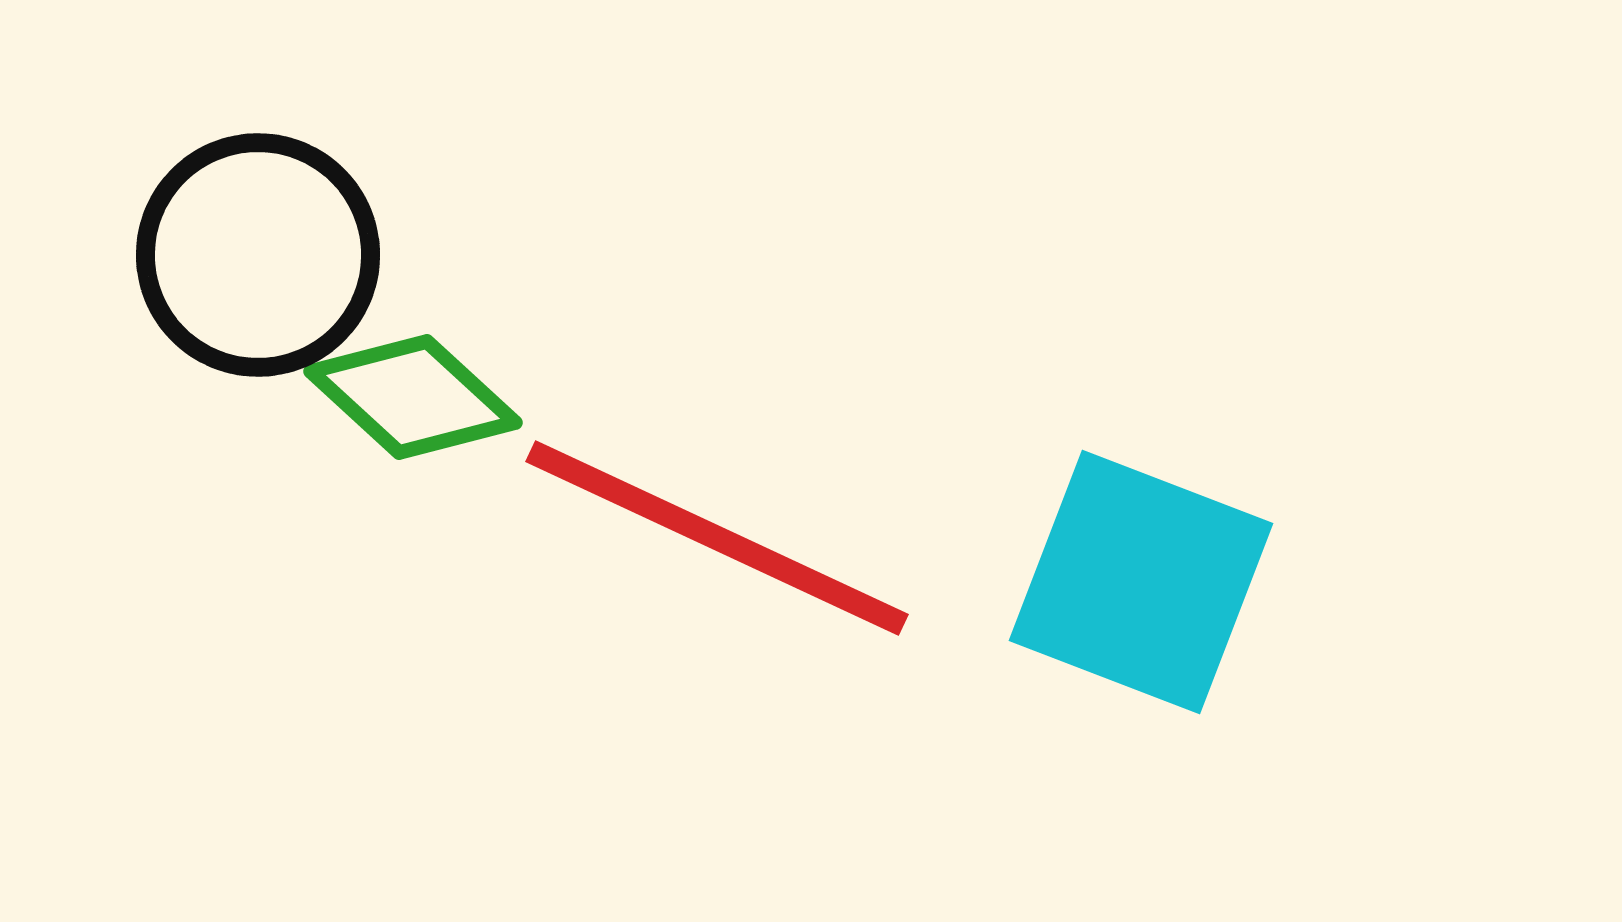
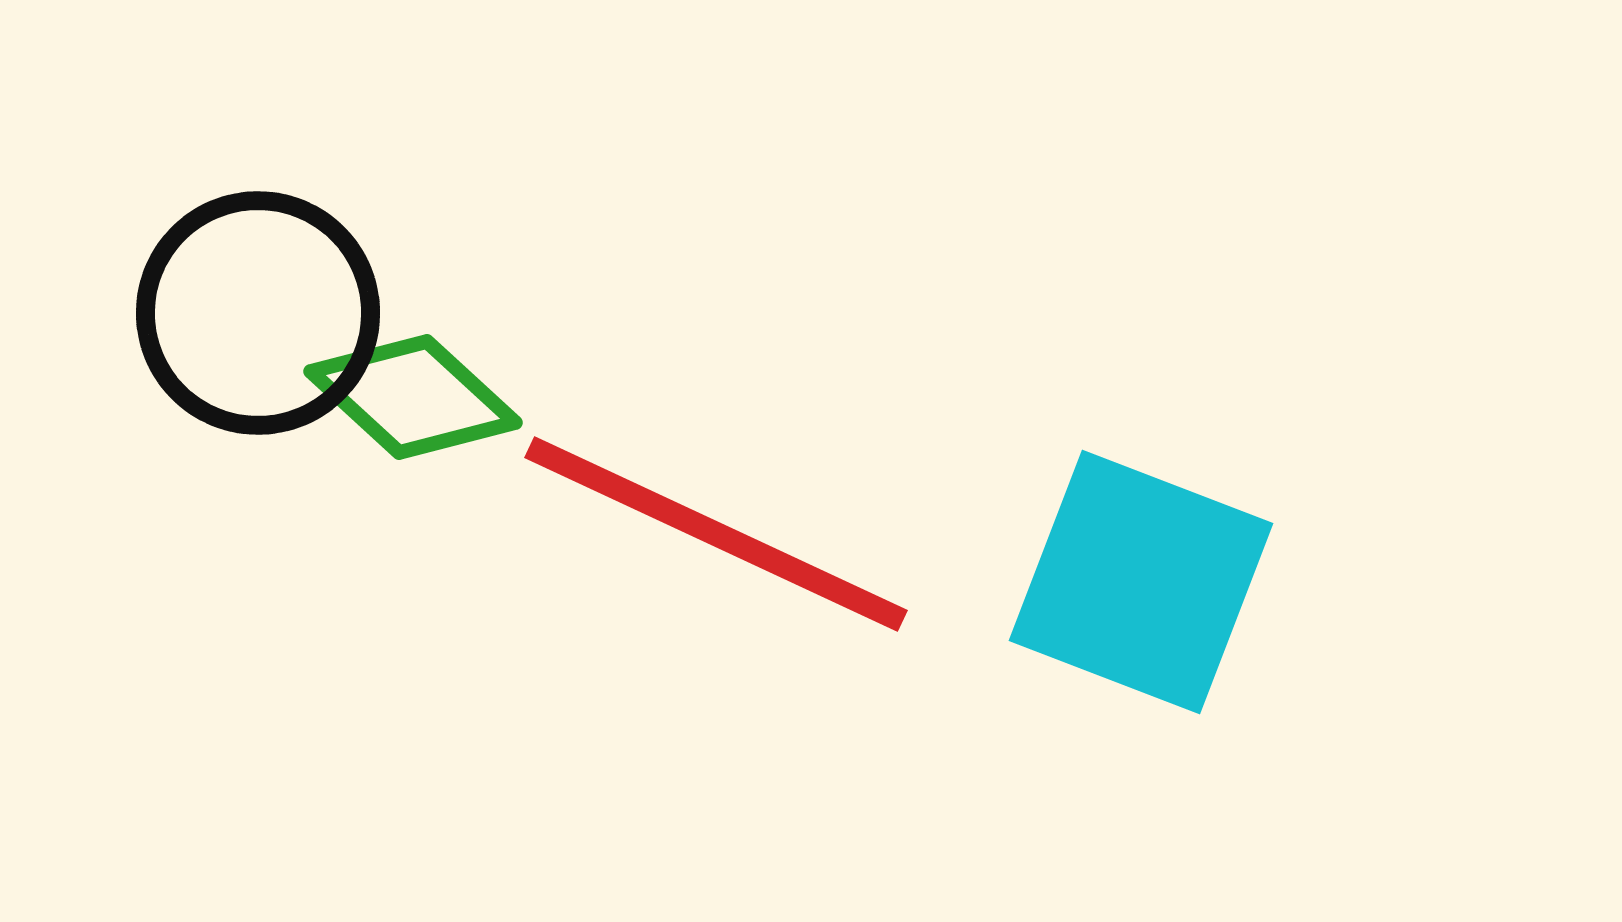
black circle: moved 58 px down
red line: moved 1 px left, 4 px up
